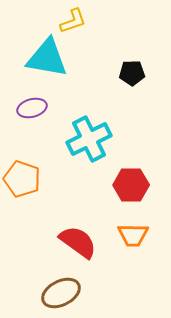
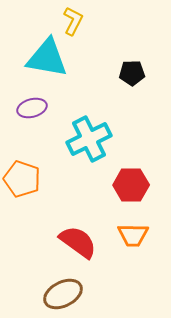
yellow L-shape: rotated 44 degrees counterclockwise
brown ellipse: moved 2 px right, 1 px down
